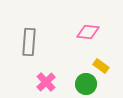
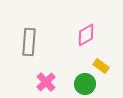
pink diamond: moved 2 px left, 3 px down; rotated 35 degrees counterclockwise
green circle: moved 1 px left
